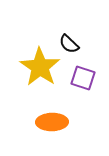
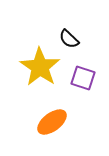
black semicircle: moved 5 px up
orange ellipse: rotated 36 degrees counterclockwise
